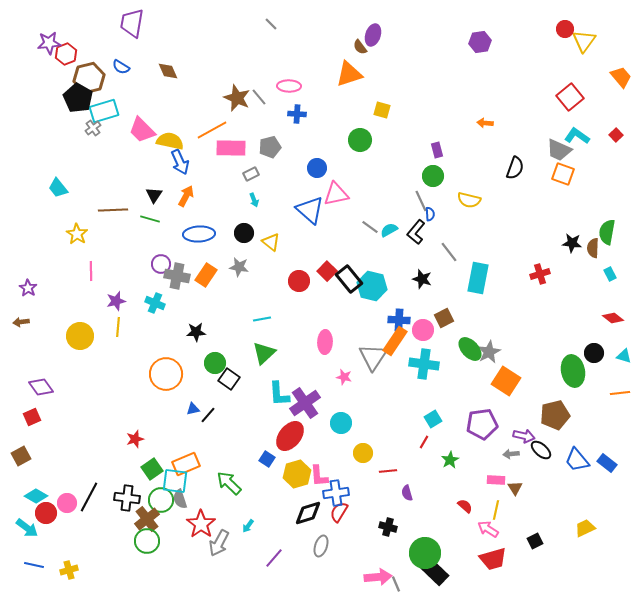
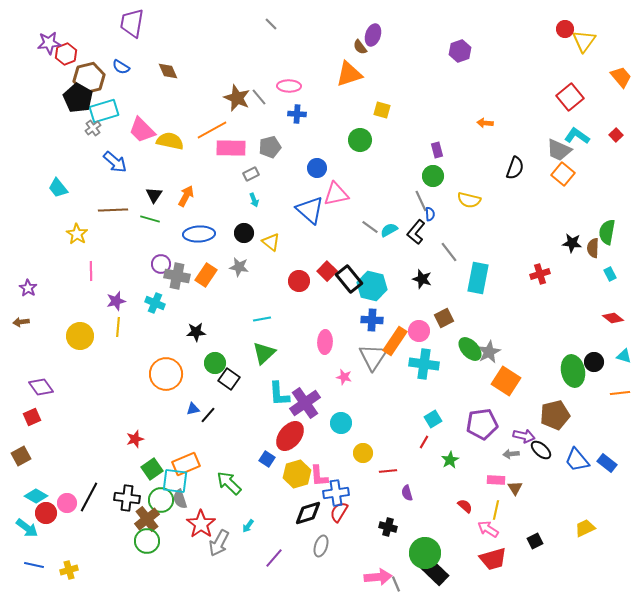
purple hexagon at (480, 42): moved 20 px left, 9 px down; rotated 10 degrees counterclockwise
blue arrow at (180, 162): moved 65 px left; rotated 25 degrees counterclockwise
orange square at (563, 174): rotated 20 degrees clockwise
blue cross at (399, 320): moved 27 px left
pink circle at (423, 330): moved 4 px left, 1 px down
black circle at (594, 353): moved 9 px down
